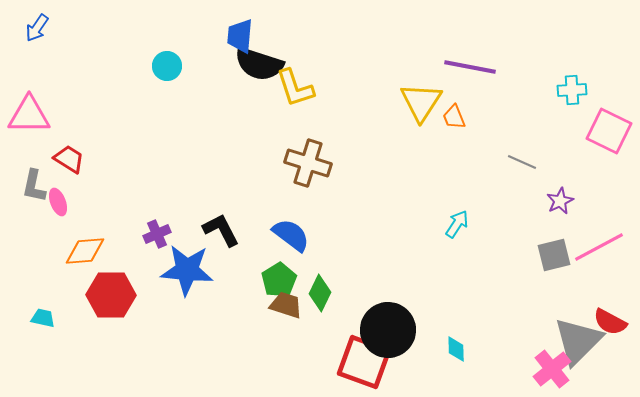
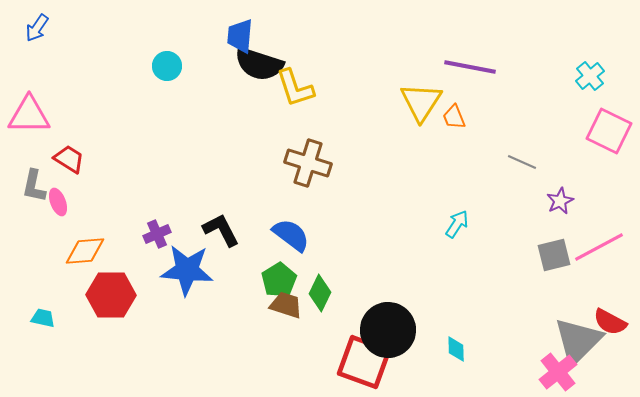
cyan cross: moved 18 px right, 14 px up; rotated 36 degrees counterclockwise
pink cross: moved 6 px right, 3 px down
